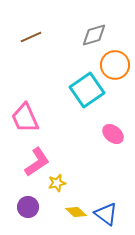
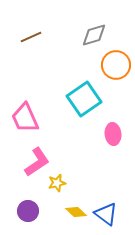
orange circle: moved 1 px right
cyan square: moved 3 px left, 9 px down
pink ellipse: rotated 45 degrees clockwise
purple circle: moved 4 px down
